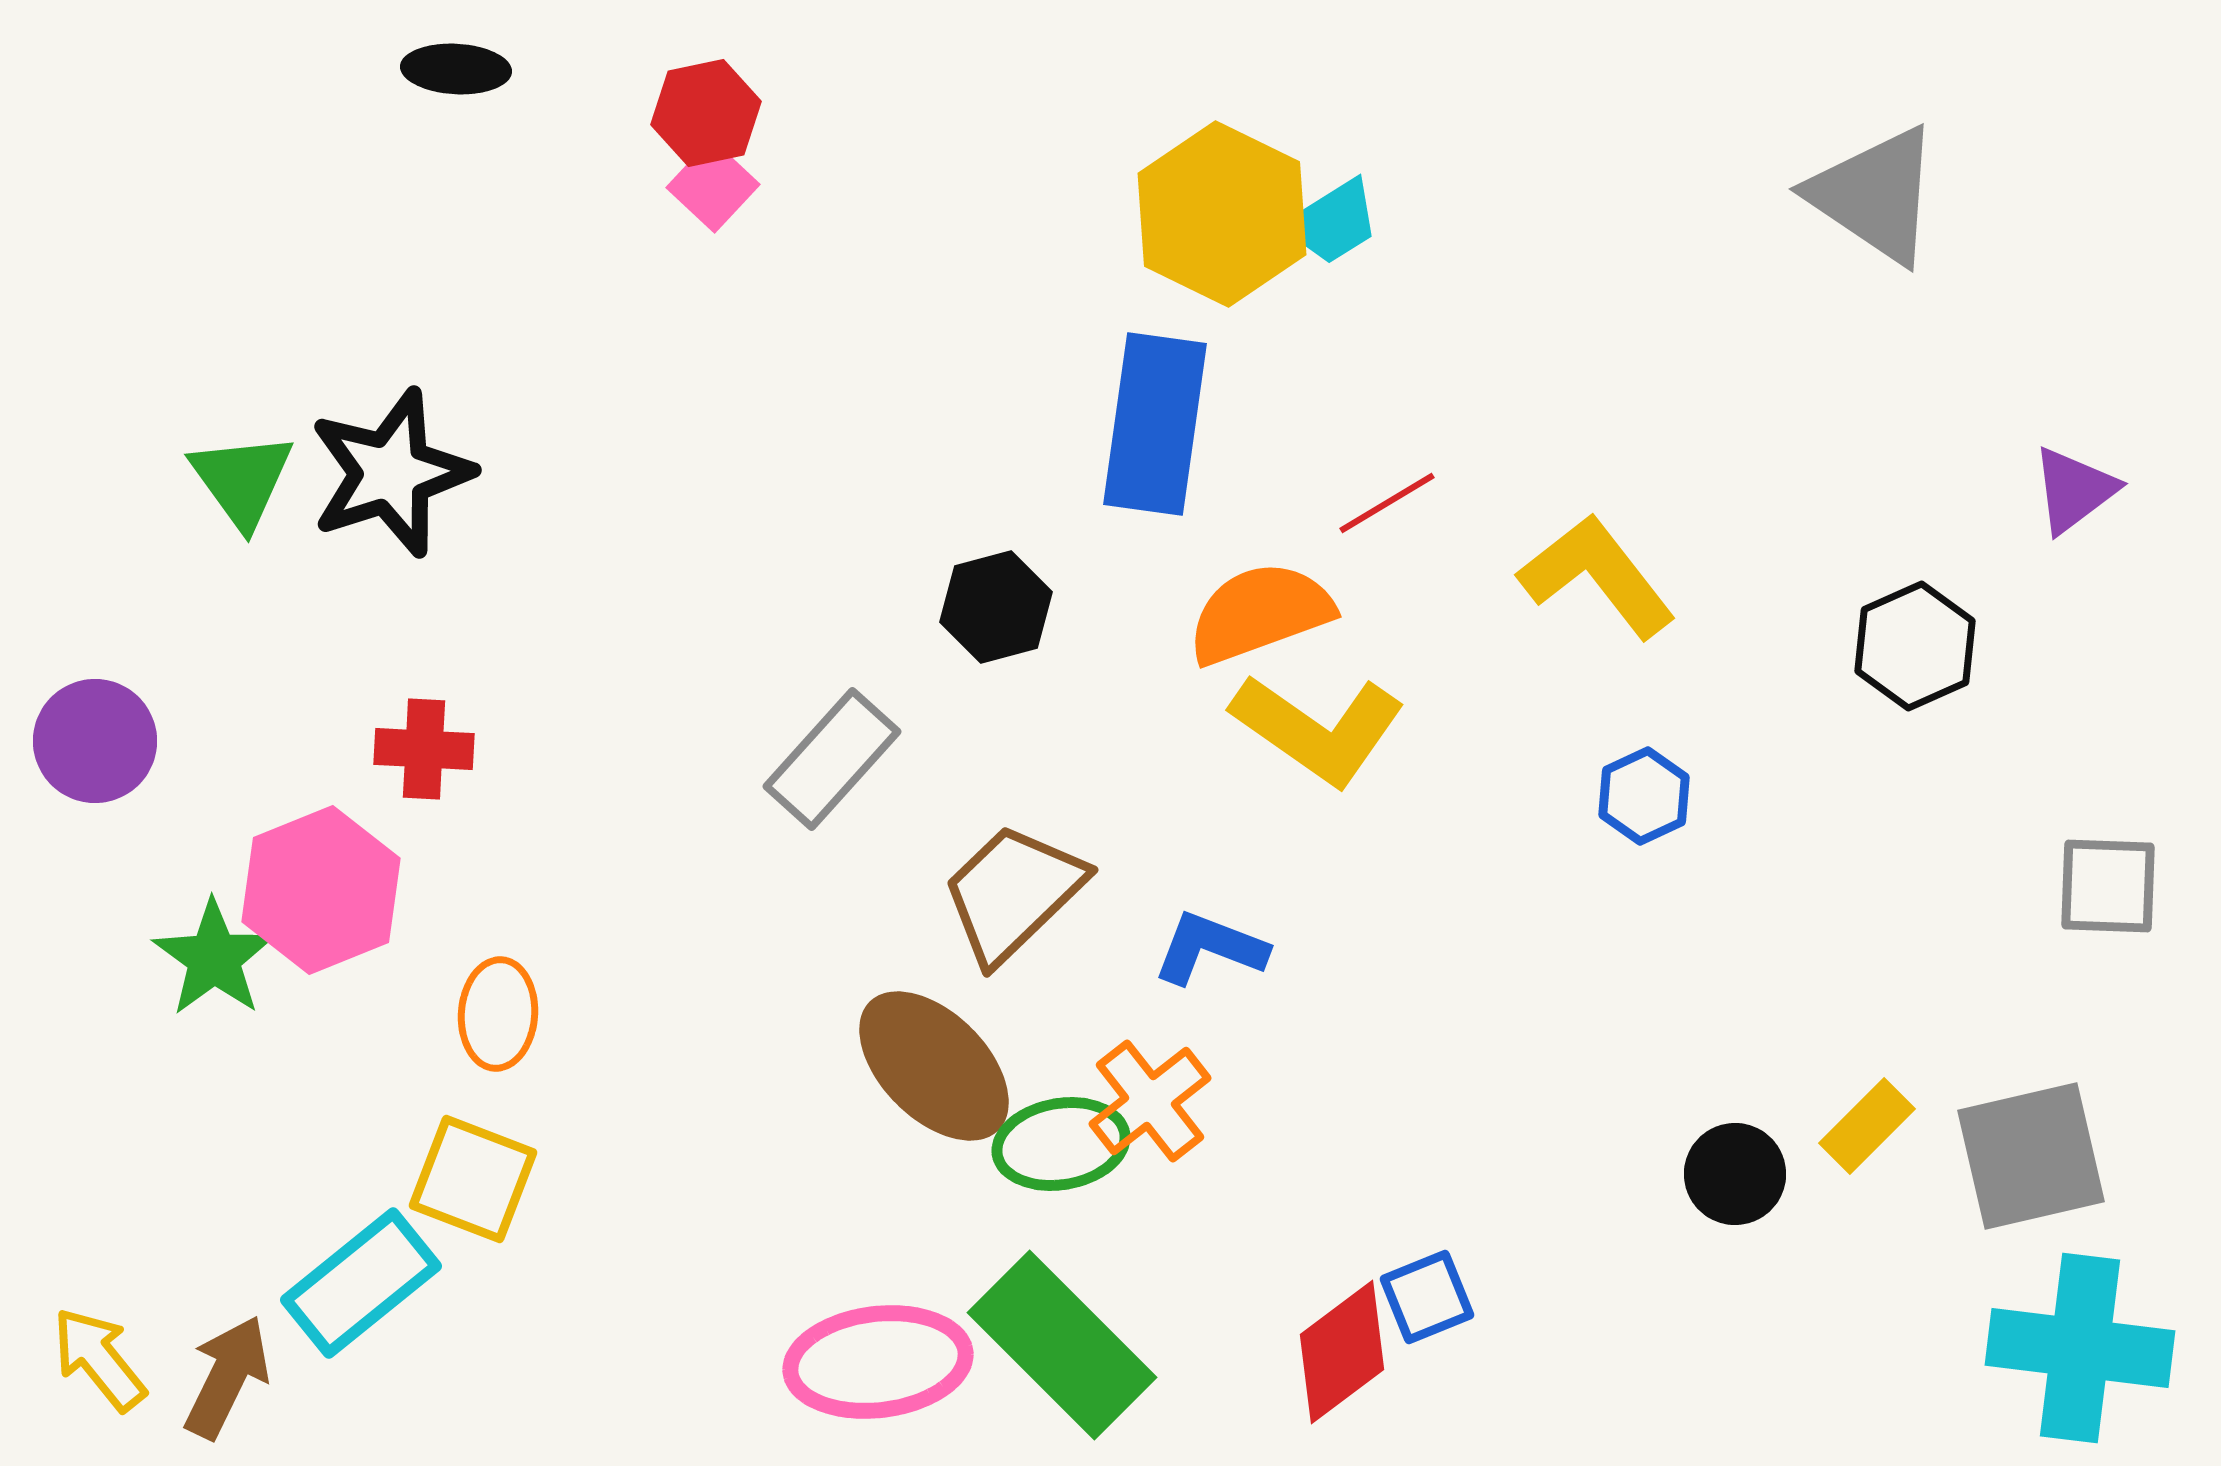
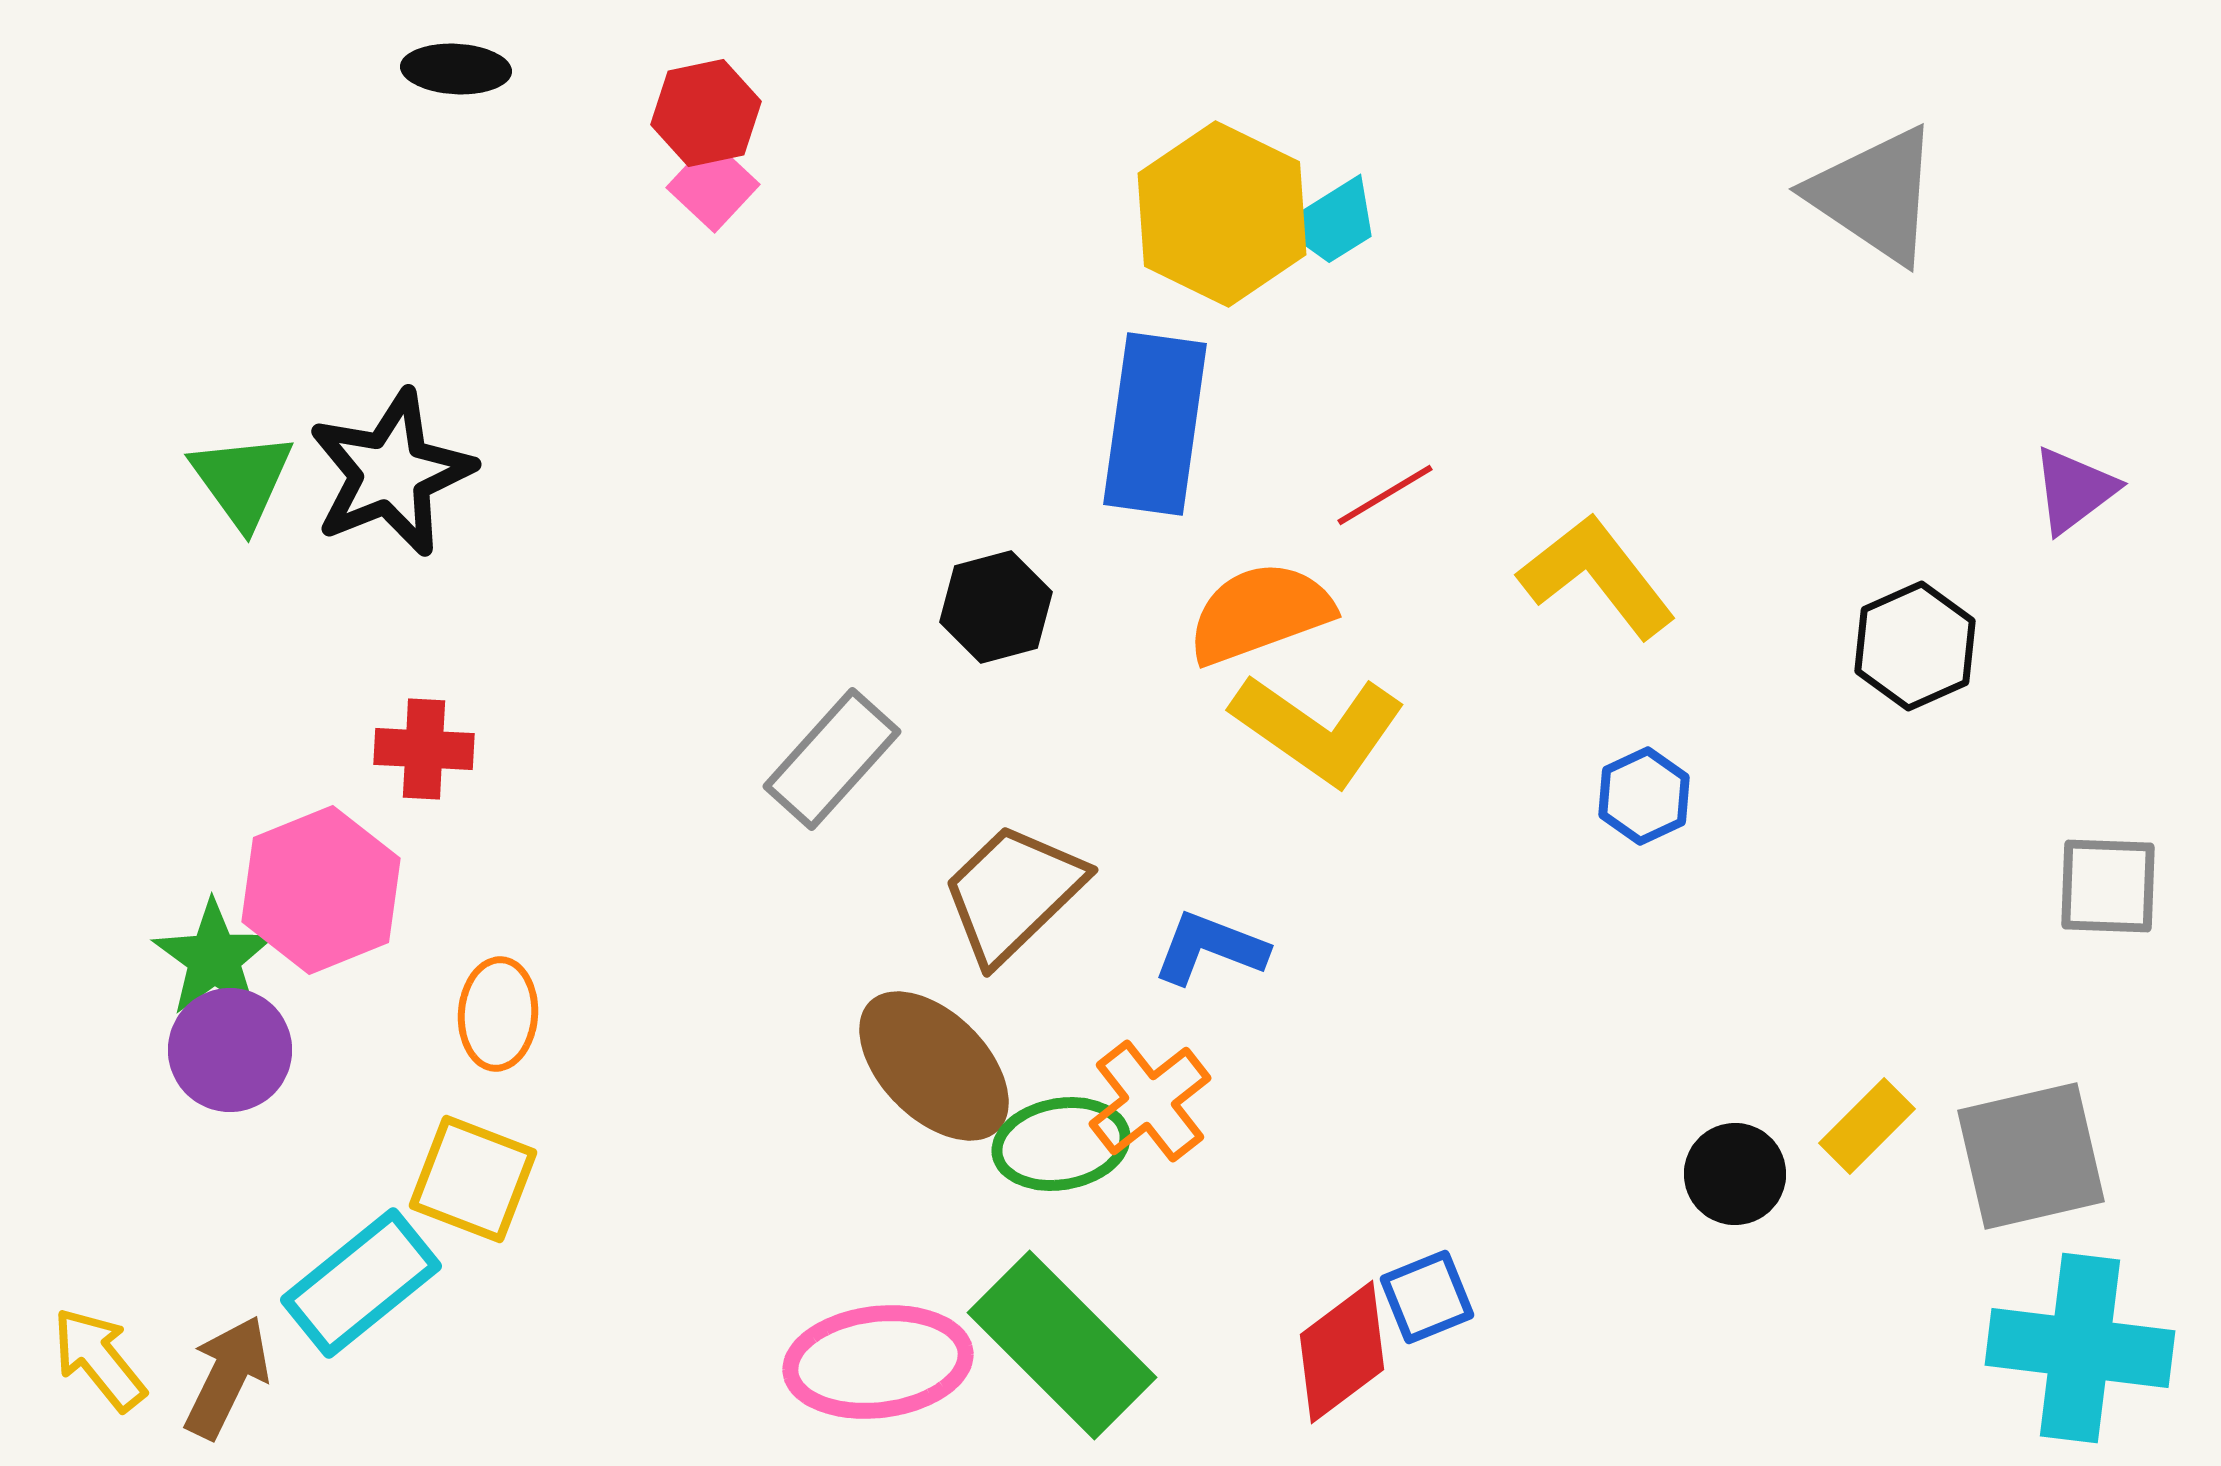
black star at (391, 473): rotated 4 degrees counterclockwise
red line at (1387, 503): moved 2 px left, 8 px up
purple circle at (95, 741): moved 135 px right, 309 px down
